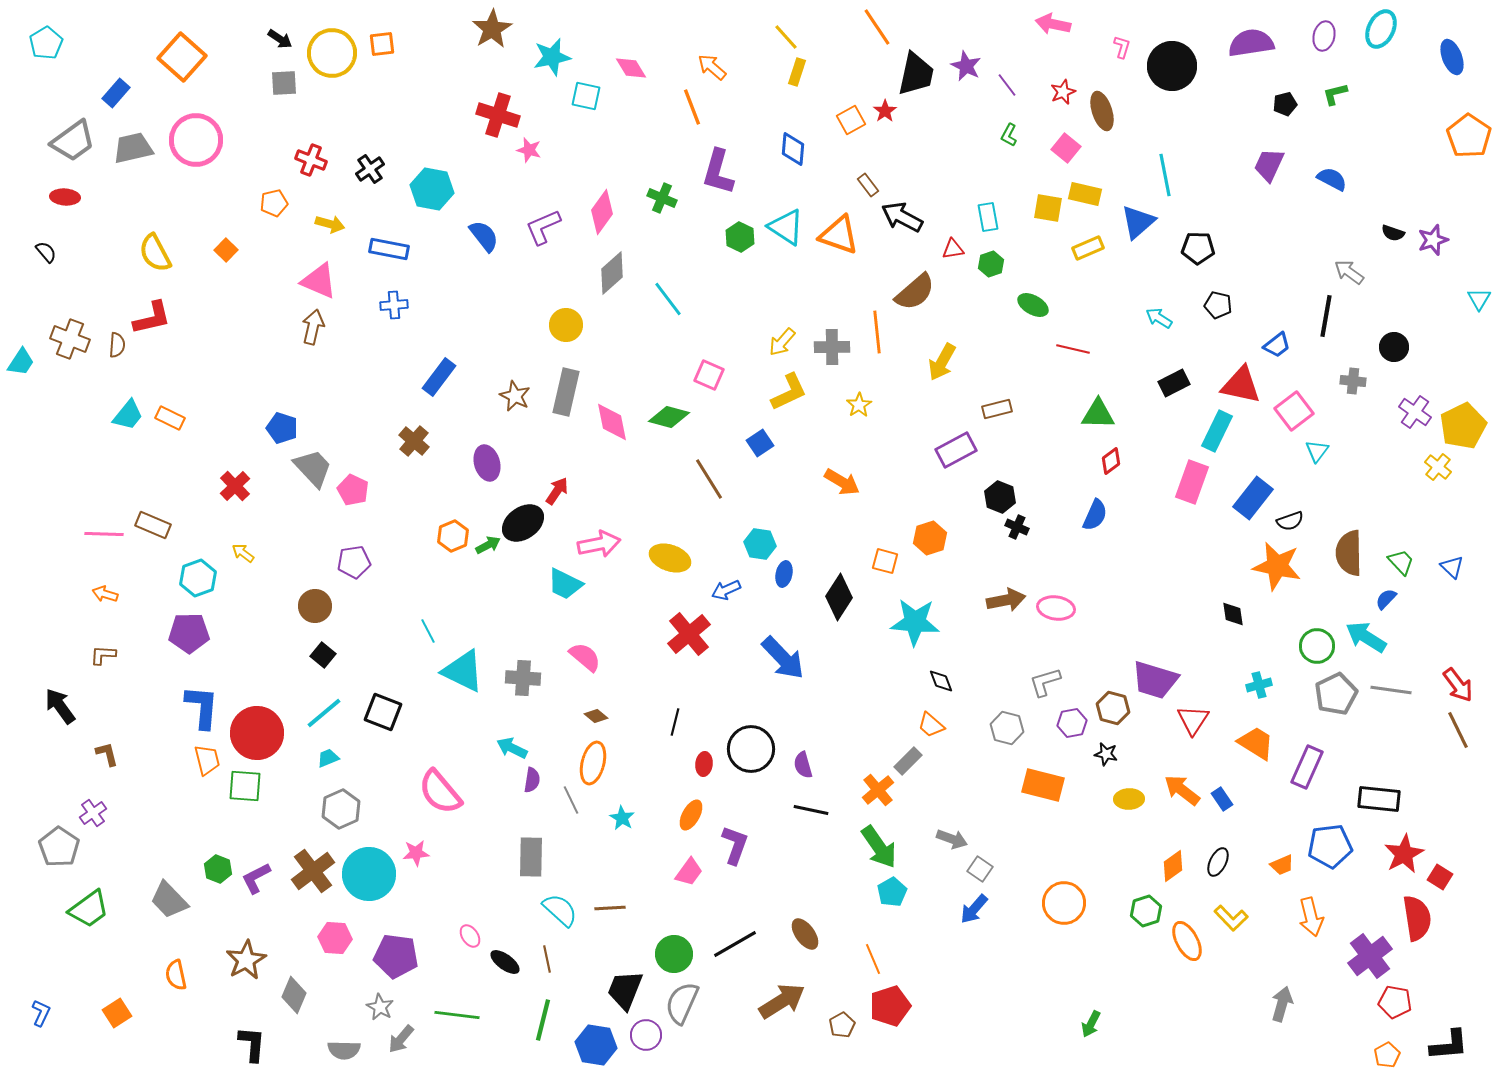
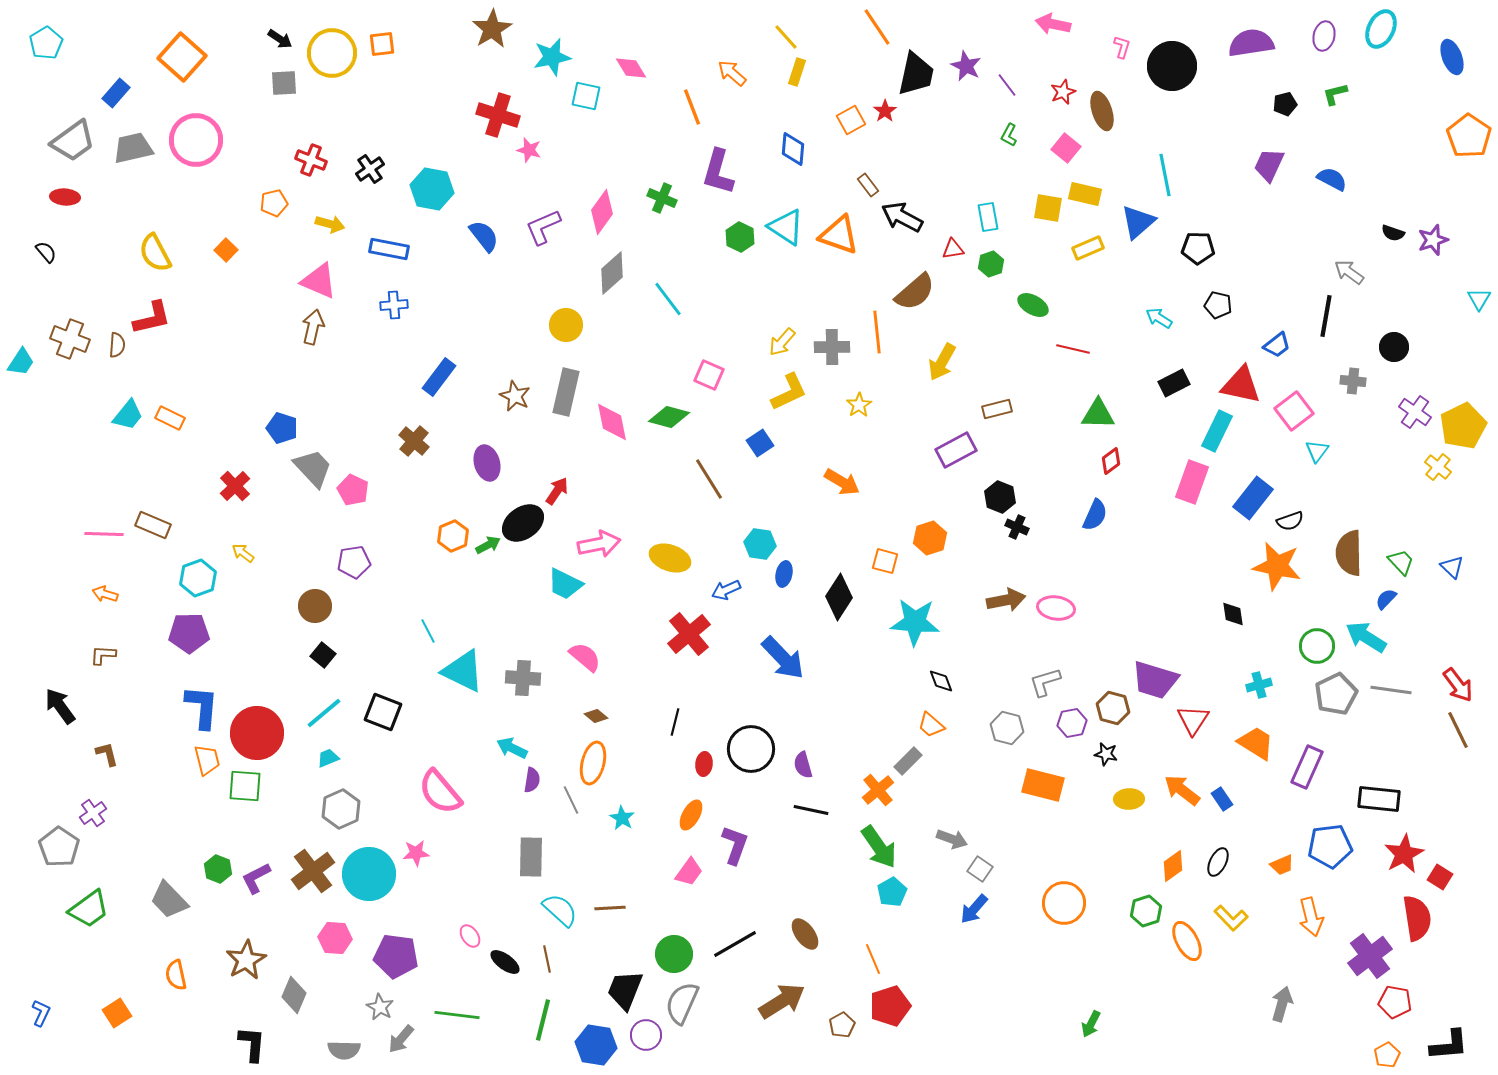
orange arrow at (712, 67): moved 20 px right, 6 px down
